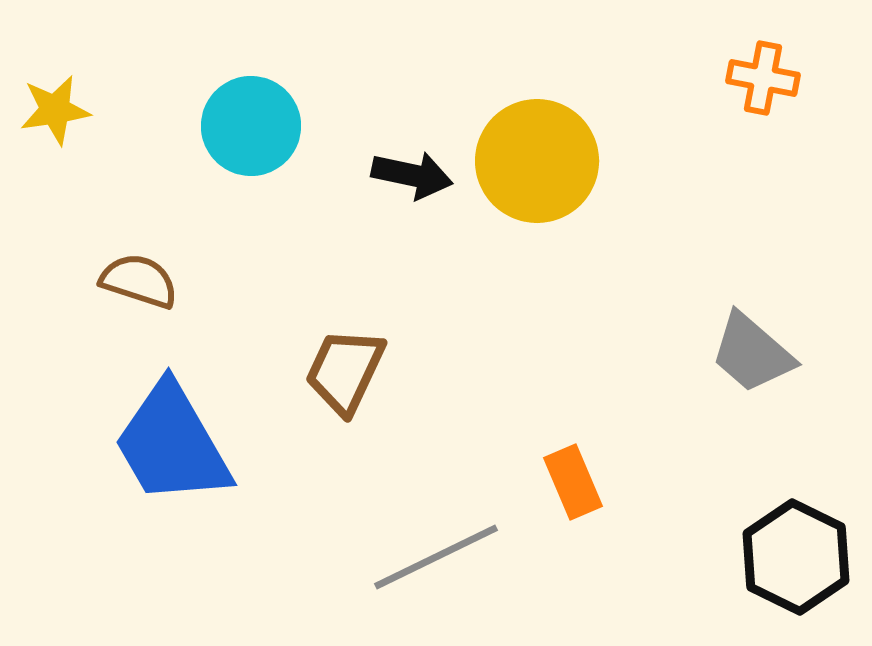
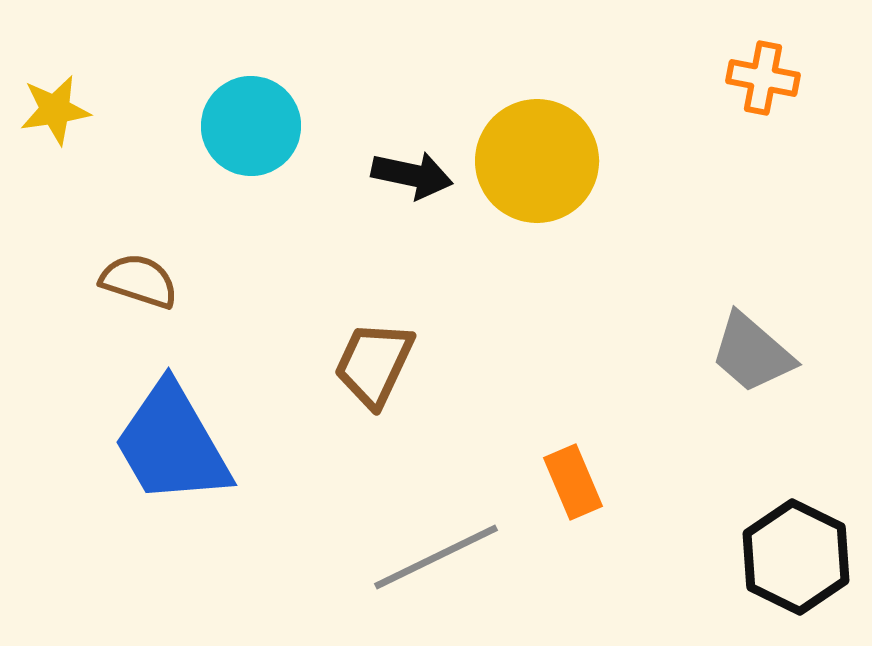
brown trapezoid: moved 29 px right, 7 px up
